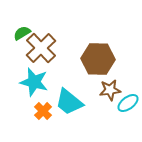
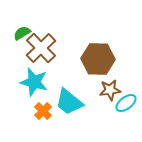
cyan ellipse: moved 2 px left
